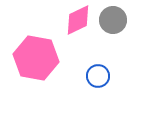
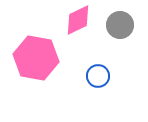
gray circle: moved 7 px right, 5 px down
